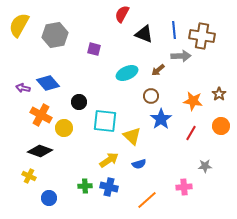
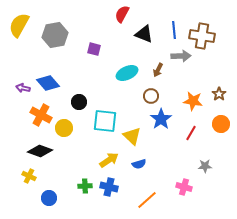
brown arrow: rotated 24 degrees counterclockwise
orange circle: moved 2 px up
pink cross: rotated 21 degrees clockwise
